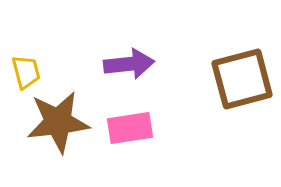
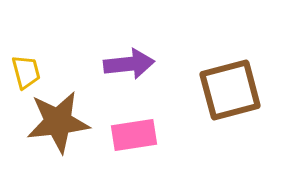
brown square: moved 12 px left, 11 px down
pink rectangle: moved 4 px right, 7 px down
